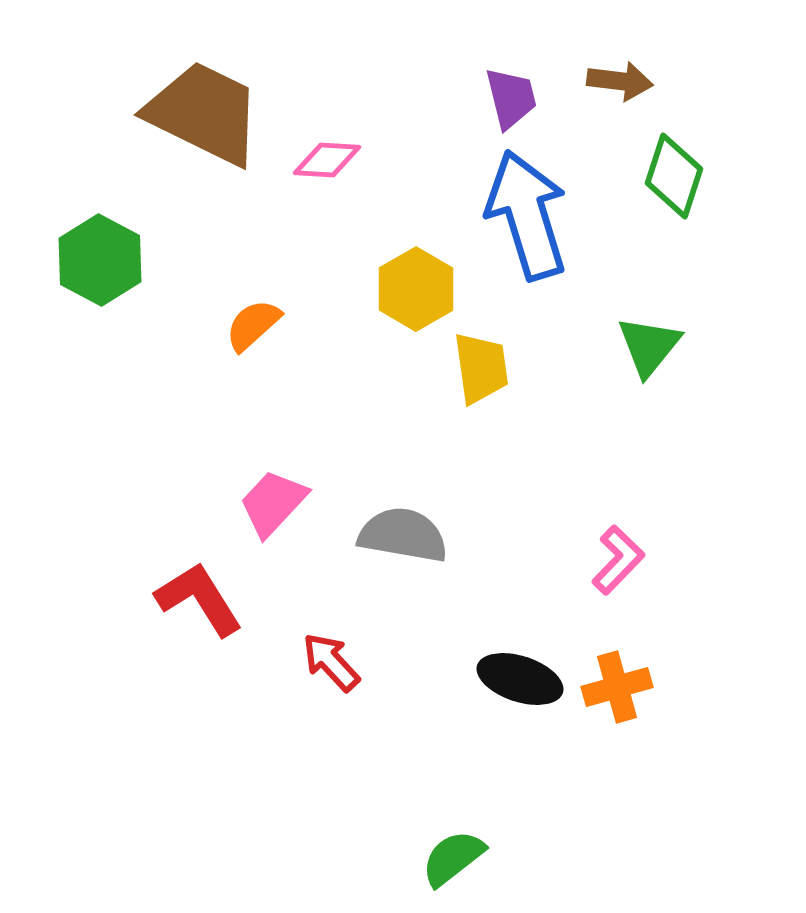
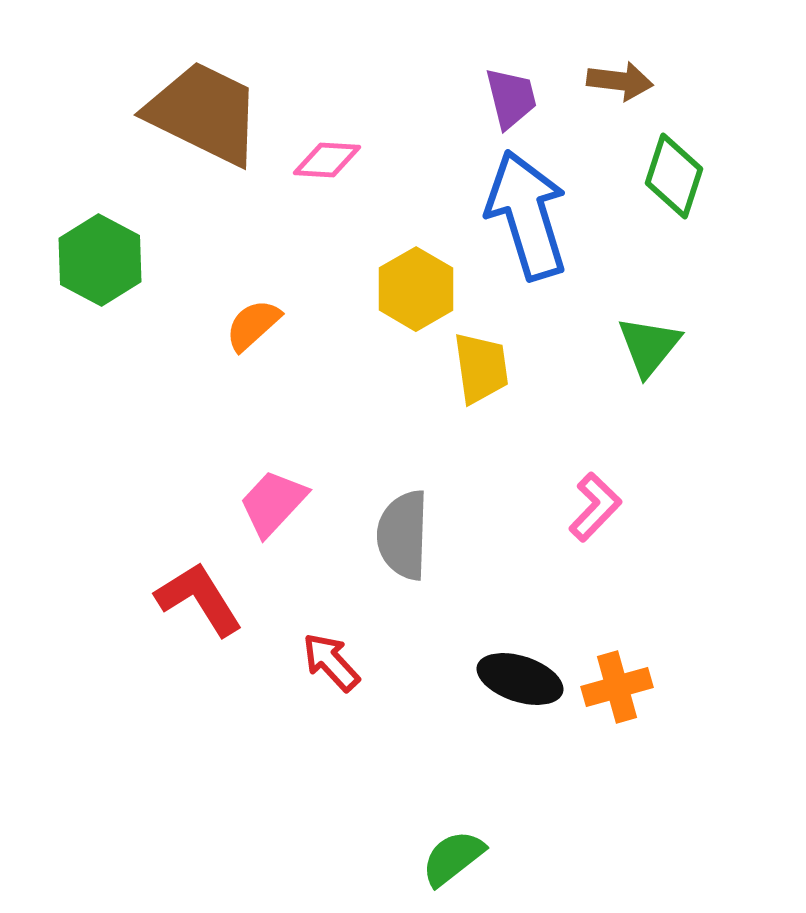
gray semicircle: rotated 98 degrees counterclockwise
pink L-shape: moved 23 px left, 53 px up
